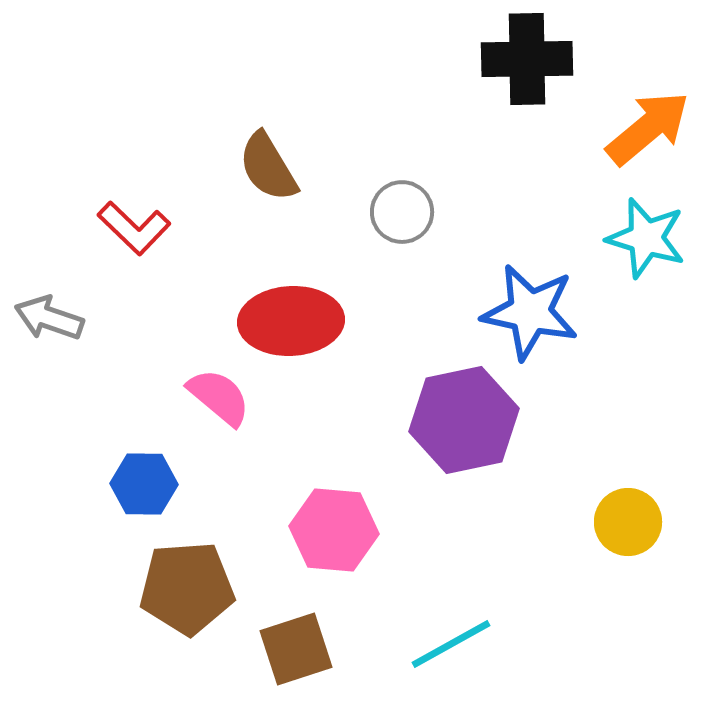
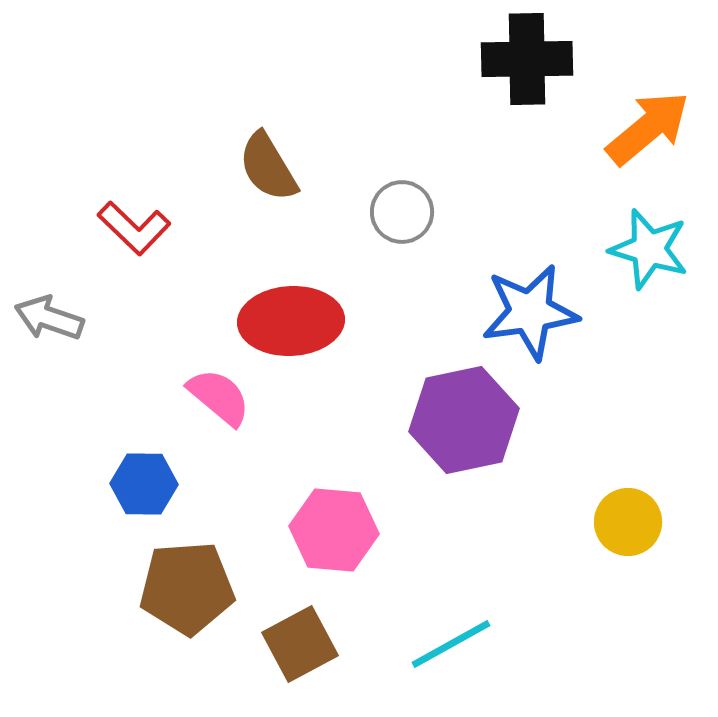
cyan star: moved 3 px right, 11 px down
blue star: rotated 20 degrees counterclockwise
brown square: moved 4 px right, 5 px up; rotated 10 degrees counterclockwise
